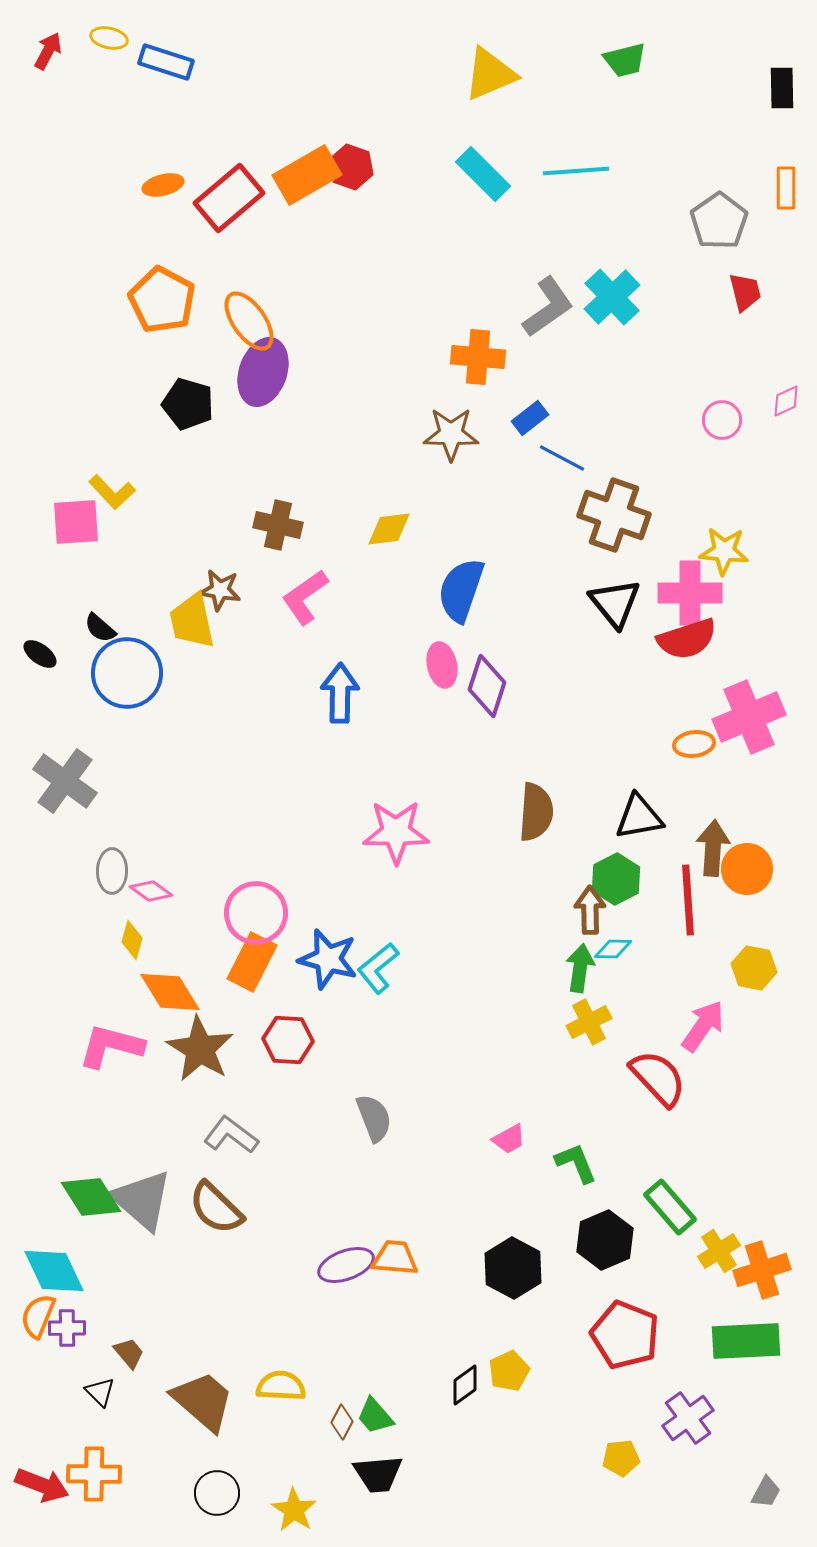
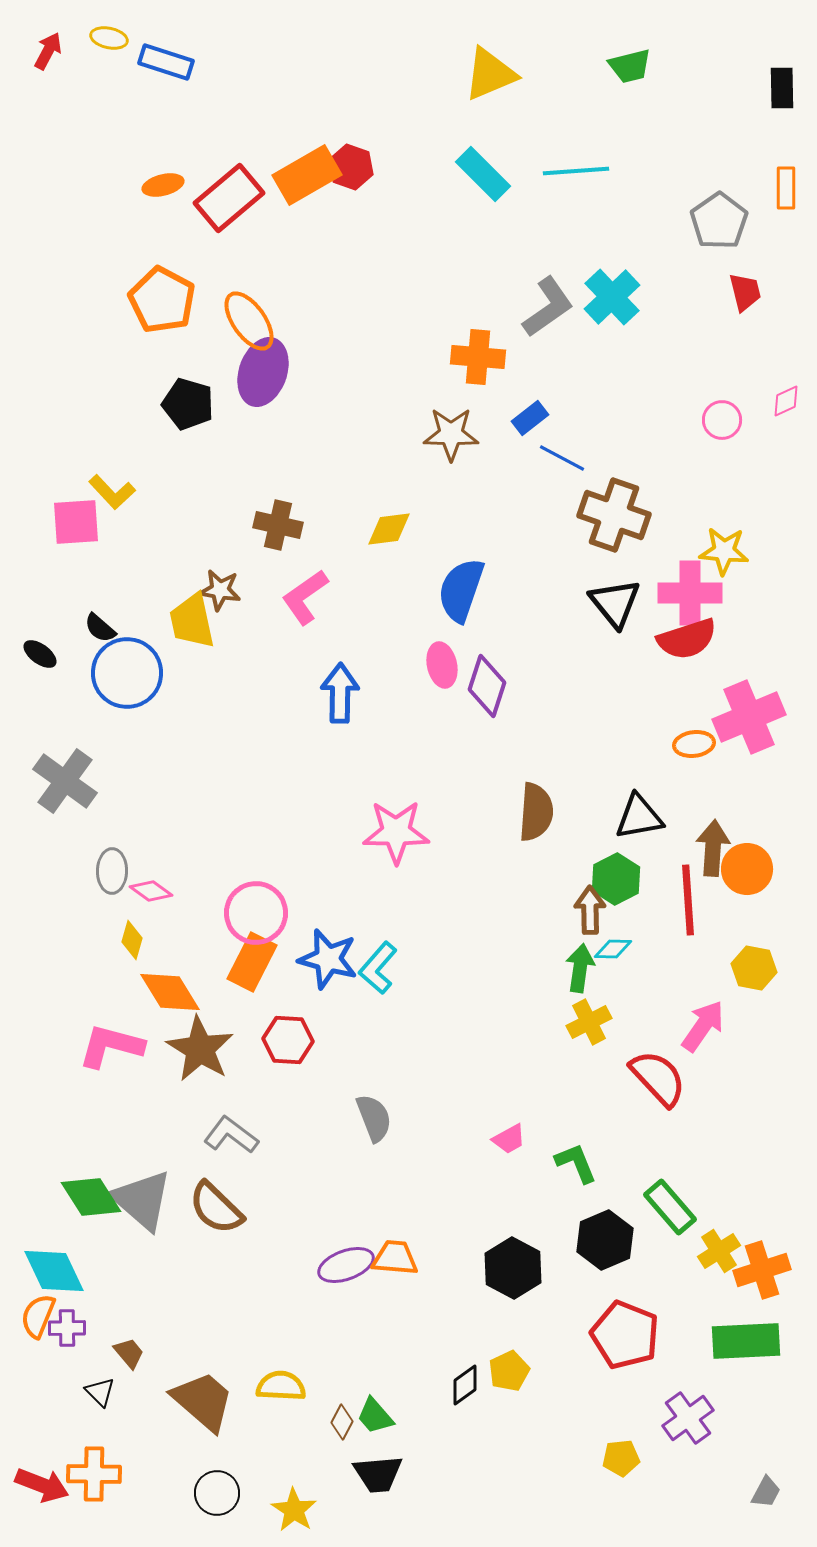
green trapezoid at (625, 60): moved 5 px right, 6 px down
cyan L-shape at (378, 968): rotated 10 degrees counterclockwise
